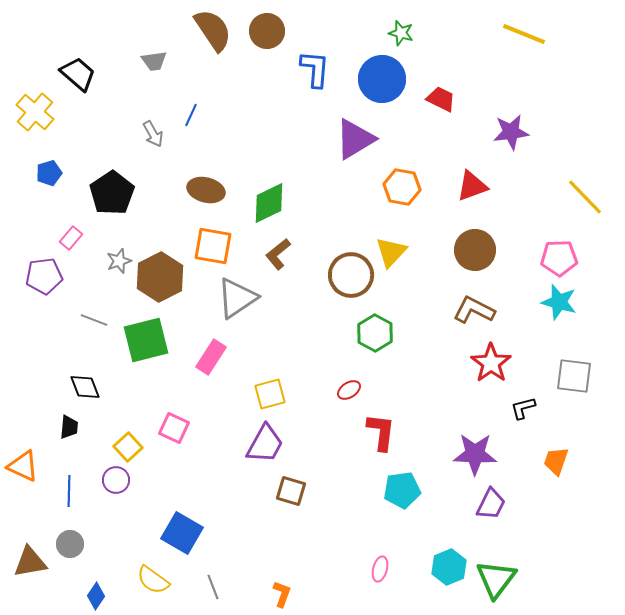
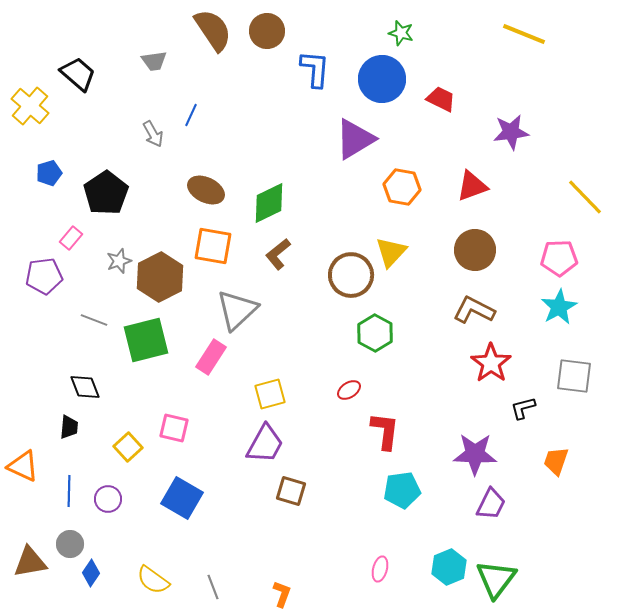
yellow cross at (35, 112): moved 5 px left, 6 px up
brown ellipse at (206, 190): rotated 12 degrees clockwise
black pentagon at (112, 193): moved 6 px left
gray triangle at (237, 298): moved 12 px down; rotated 9 degrees counterclockwise
cyan star at (559, 302): moved 5 px down; rotated 27 degrees clockwise
pink square at (174, 428): rotated 12 degrees counterclockwise
red L-shape at (381, 432): moved 4 px right, 1 px up
purple circle at (116, 480): moved 8 px left, 19 px down
blue square at (182, 533): moved 35 px up
blue diamond at (96, 596): moved 5 px left, 23 px up
